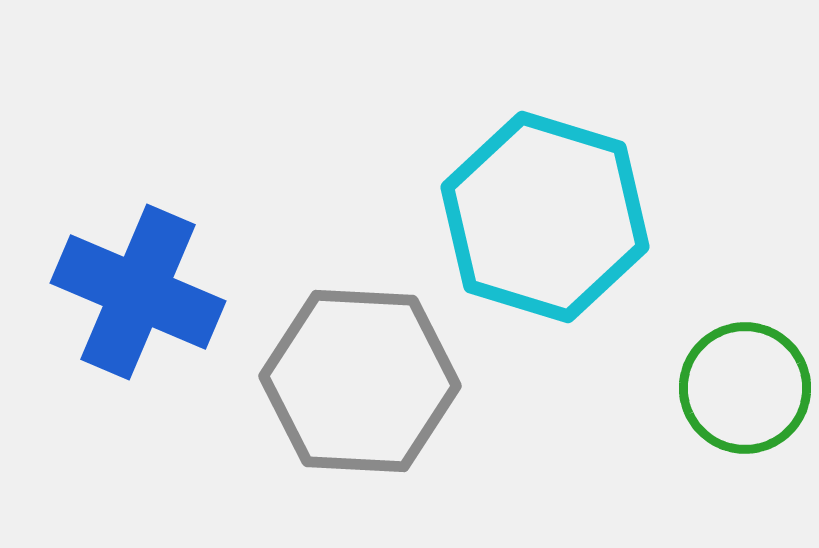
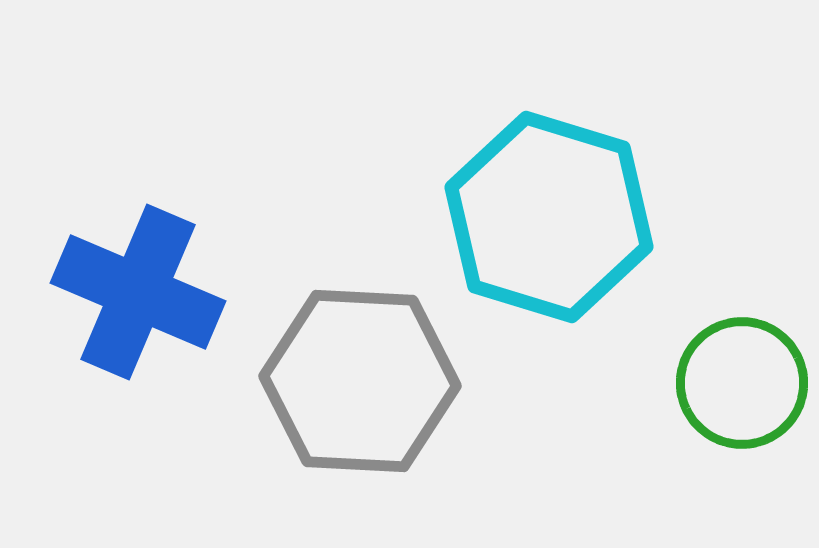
cyan hexagon: moved 4 px right
green circle: moved 3 px left, 5 px up
